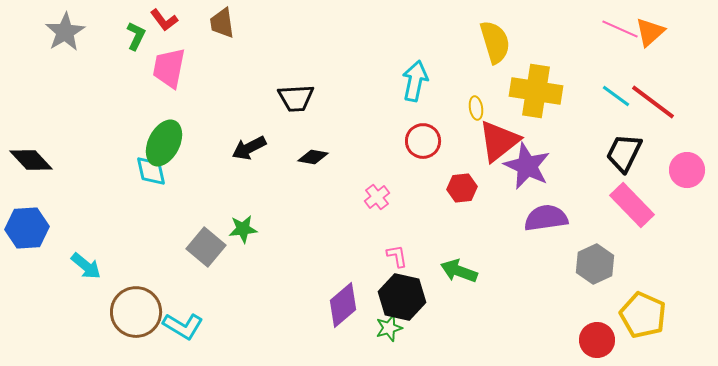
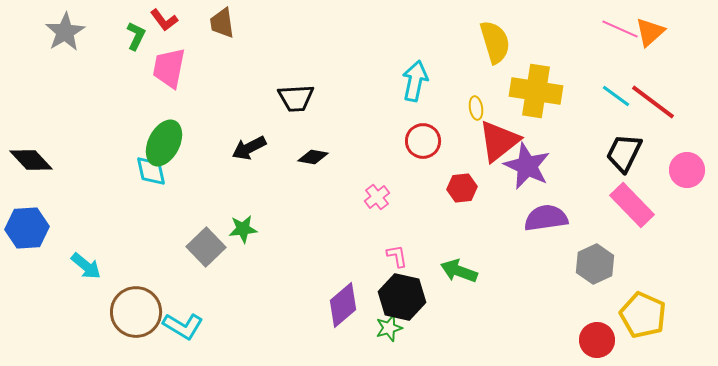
gray square at (206, 247): rotated 6 degrees clockwise
